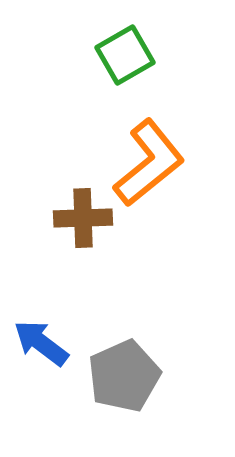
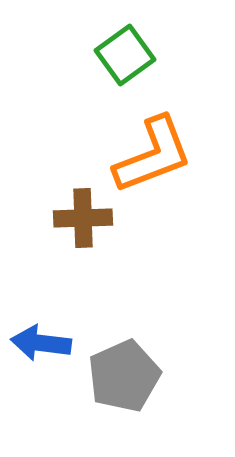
green square: rotated 6 degrees counterclockwise
orange L-shape: moved 4 px right, 8 px up; rotated 18 degrees clockwise
blue arrow: rotated 30 degrees counterclockwise
